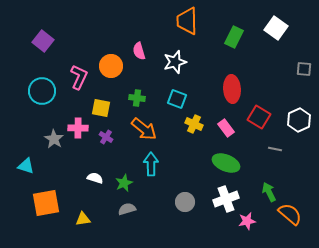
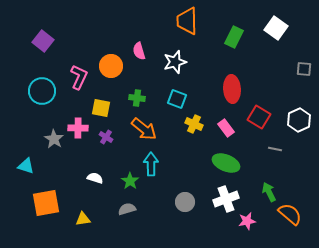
green star: moved 6 px right, 2 px up; rotated 12 degrees counterclockwise
